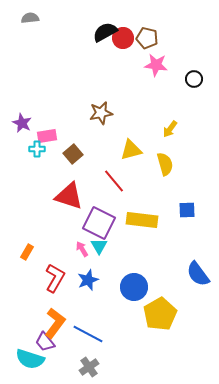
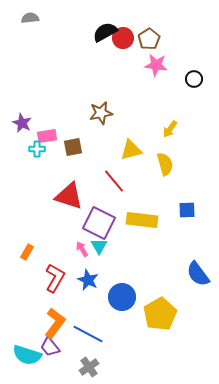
brown pentagon: moved 2 px right, 1 px down; rotated 25 degrees clockwise
brown square: moved 7 px up; rotated 30 degrees clockwise
blue star: rotated 25 degrees counterclockwise
blue circle: moved 12 px left, 10 px down
purple trapezoid: moved 5 px right, 5 px down
cyan semicircle: moved 3 px left, 4 px up
